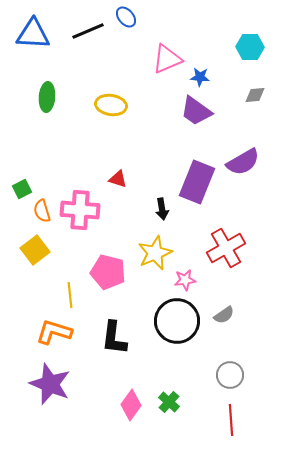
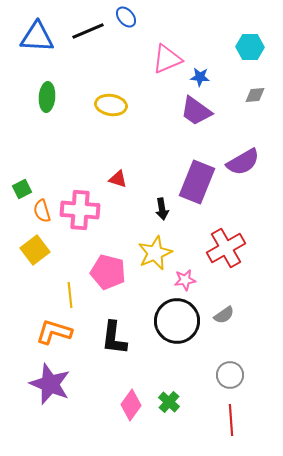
blue triangle: moved 4 px right, 3 px down
